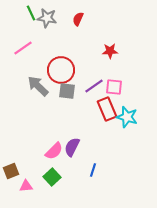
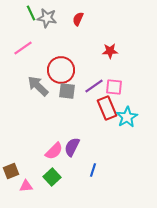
red rectangle: moved 1 px up
cyan star: rotated 25 degrees clockwise
